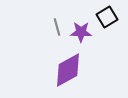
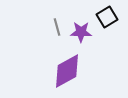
purple diamond: moved 1 px left, 1 px down
